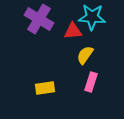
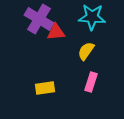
red triangle: moved 17 px left, 1 px down
yellow semicircle: moved 1 px right, 4 px up
